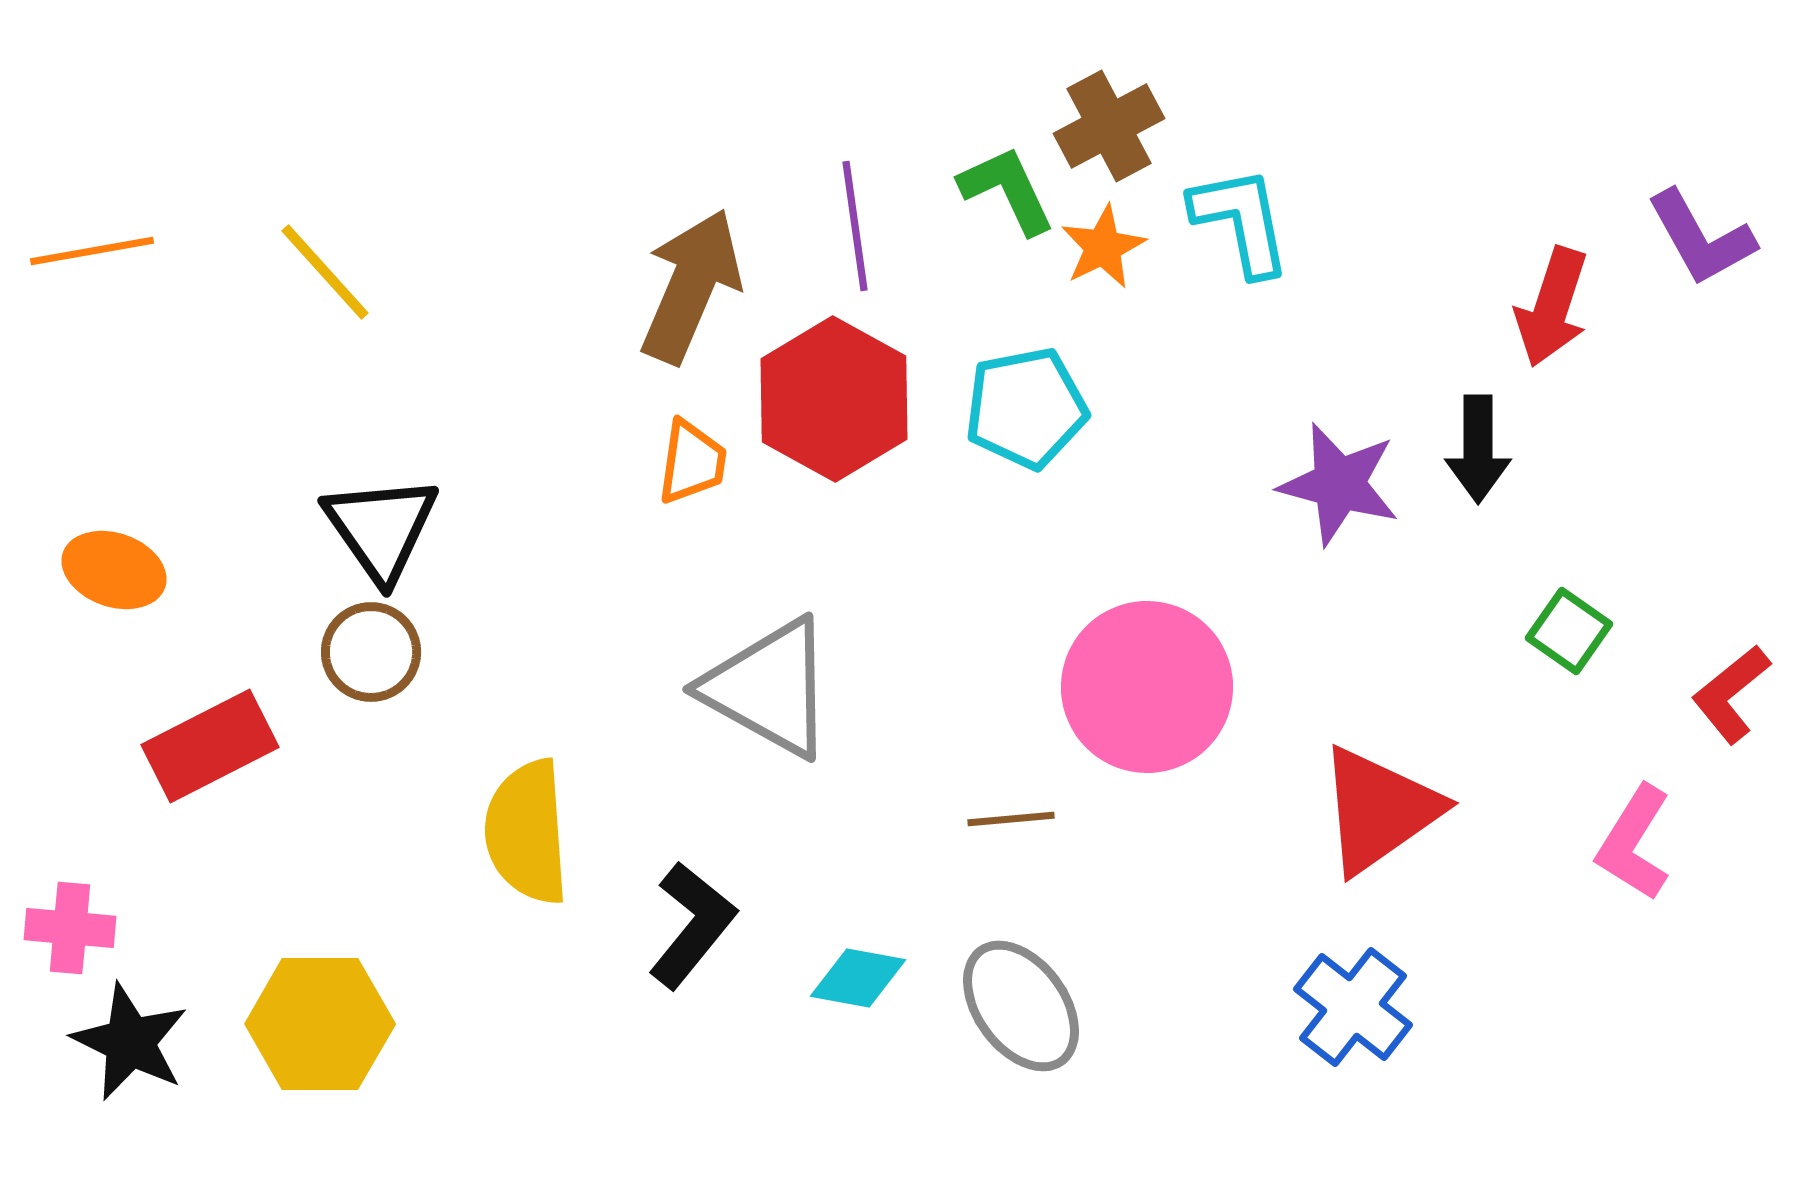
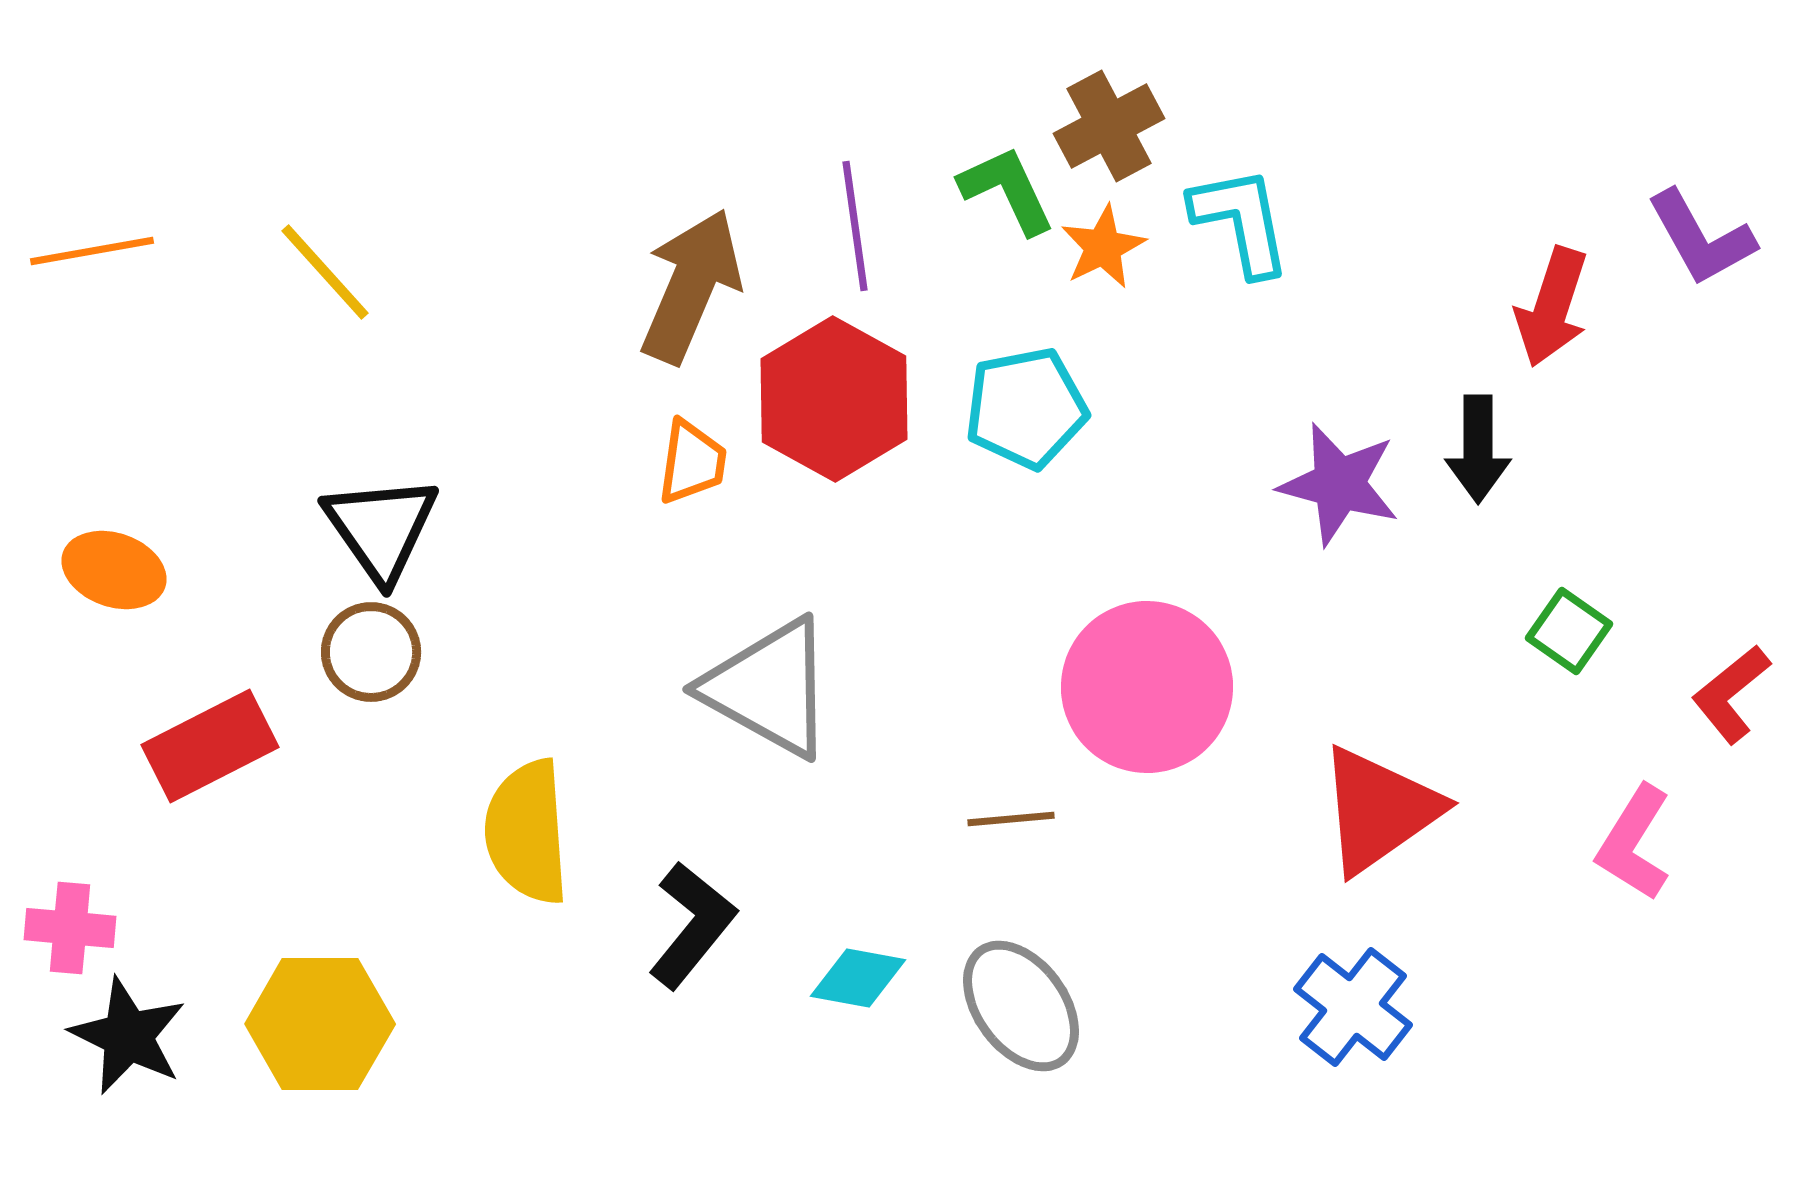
black star: moved 2 px left, 6 px up
